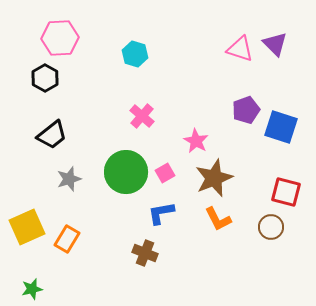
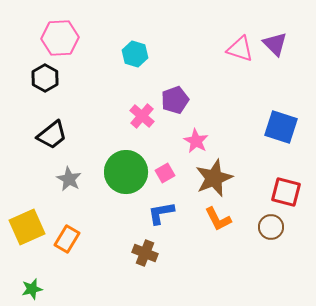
purple pentagon: moved 71 px left, 10 px up
gray star: rotated 25 degrees counterclockwise
